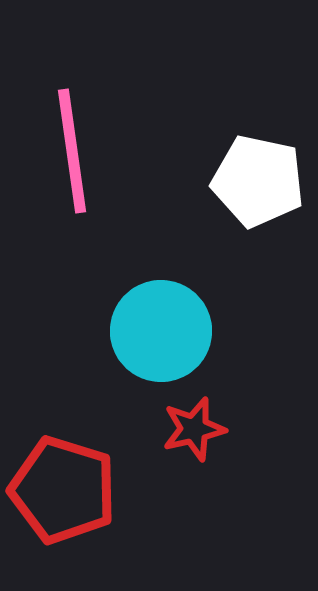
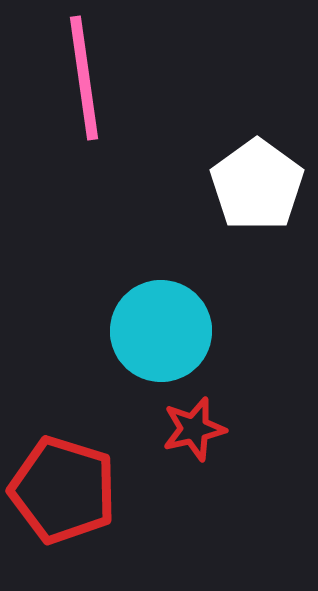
pink line: moved 12 px right, 73 px up
white pentagon: moved 1 px left, 4 px down; rotated 24 degrees clockwise
